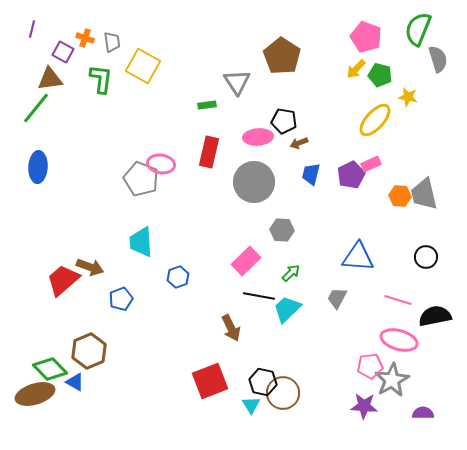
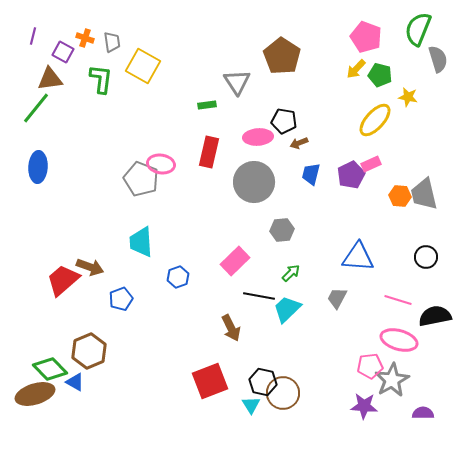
purple line at (32, 29): moved 1 px right, 7 px down
gray hexagon at (282, 230): rotated 10 degrees counterclockwise
pink rectangle at (246, 261): moved 11 px left
